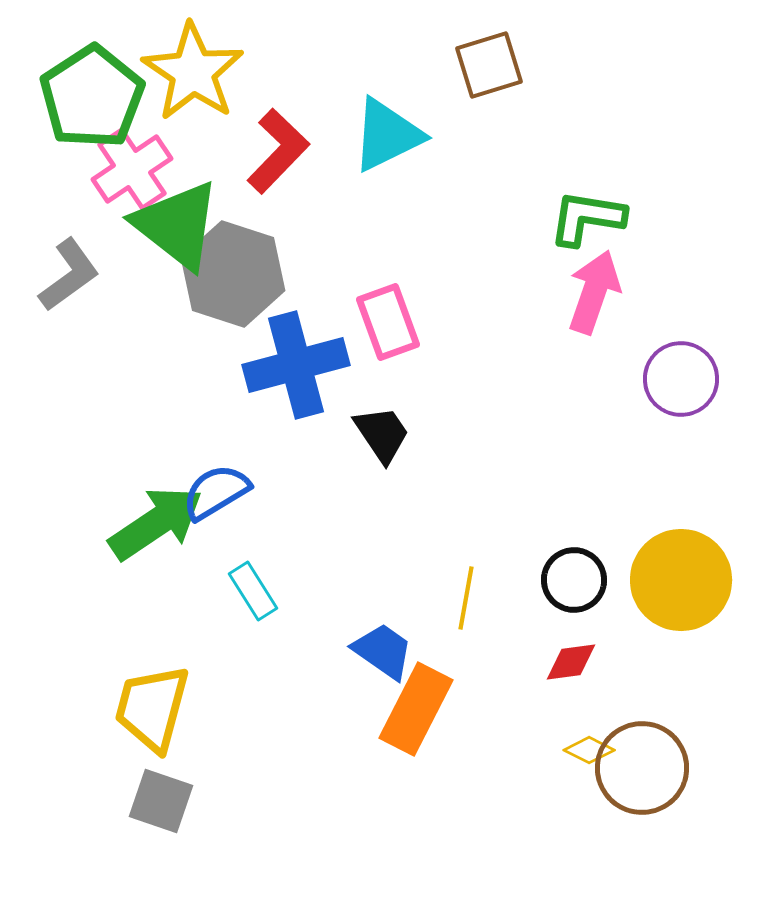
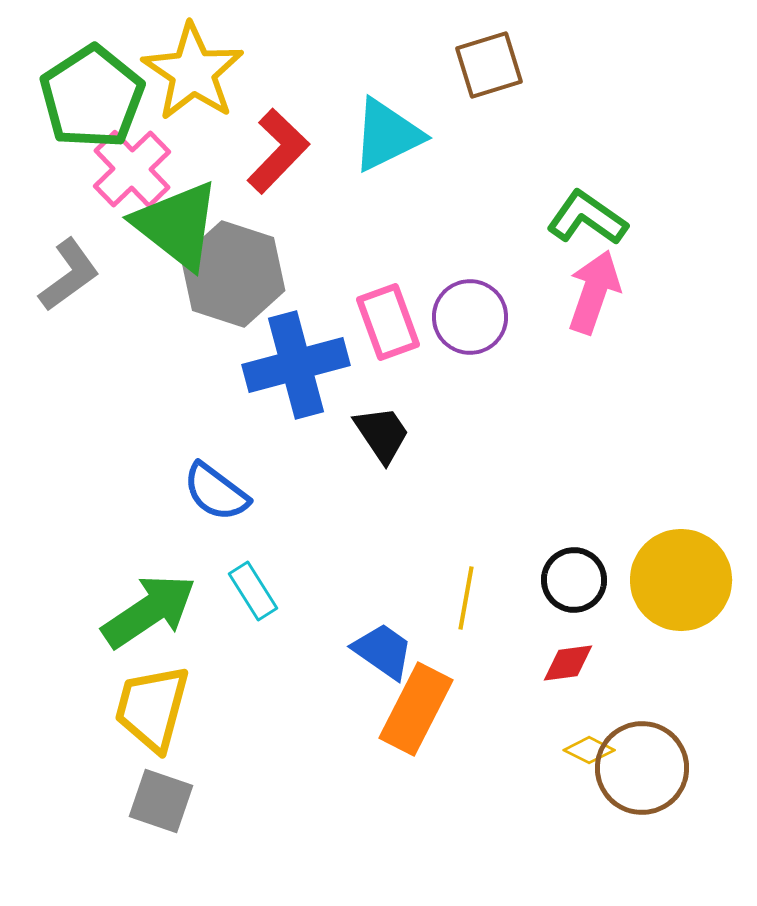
pink cross: rotated 10 degrees counterclockwise
green L-shape: rotated 26 degrees clockwise
purple circle: moved 211 px left, 62 px up
blue semicircle: rotated 112 degrees counterclockwise
green arrow: moved 7 px left, 88 px down
red diamond: moved 3 px left, 1 px down
